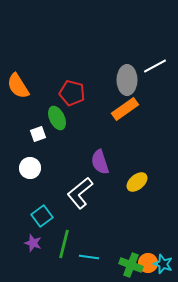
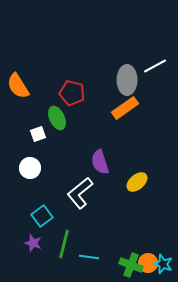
orange rectangle: moved 1 px up
